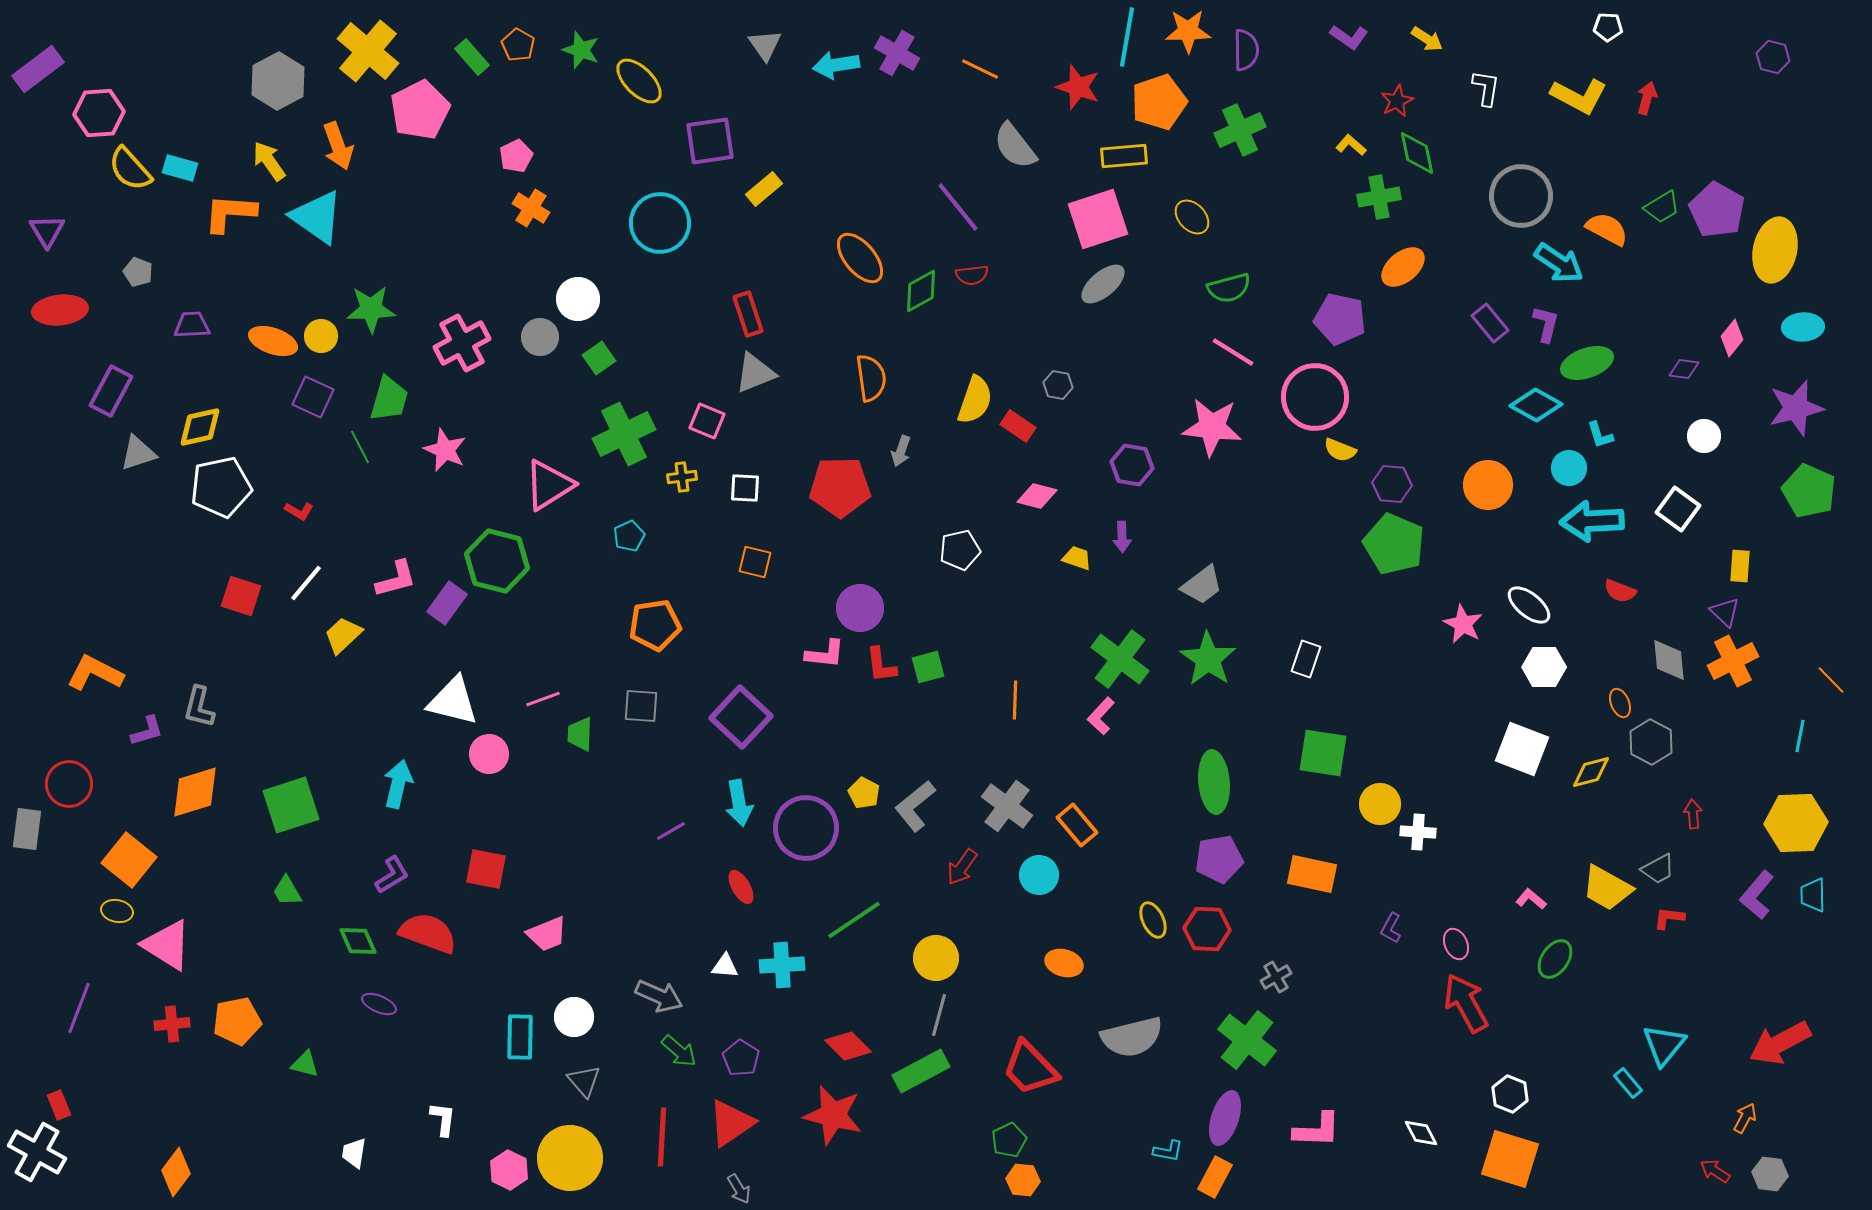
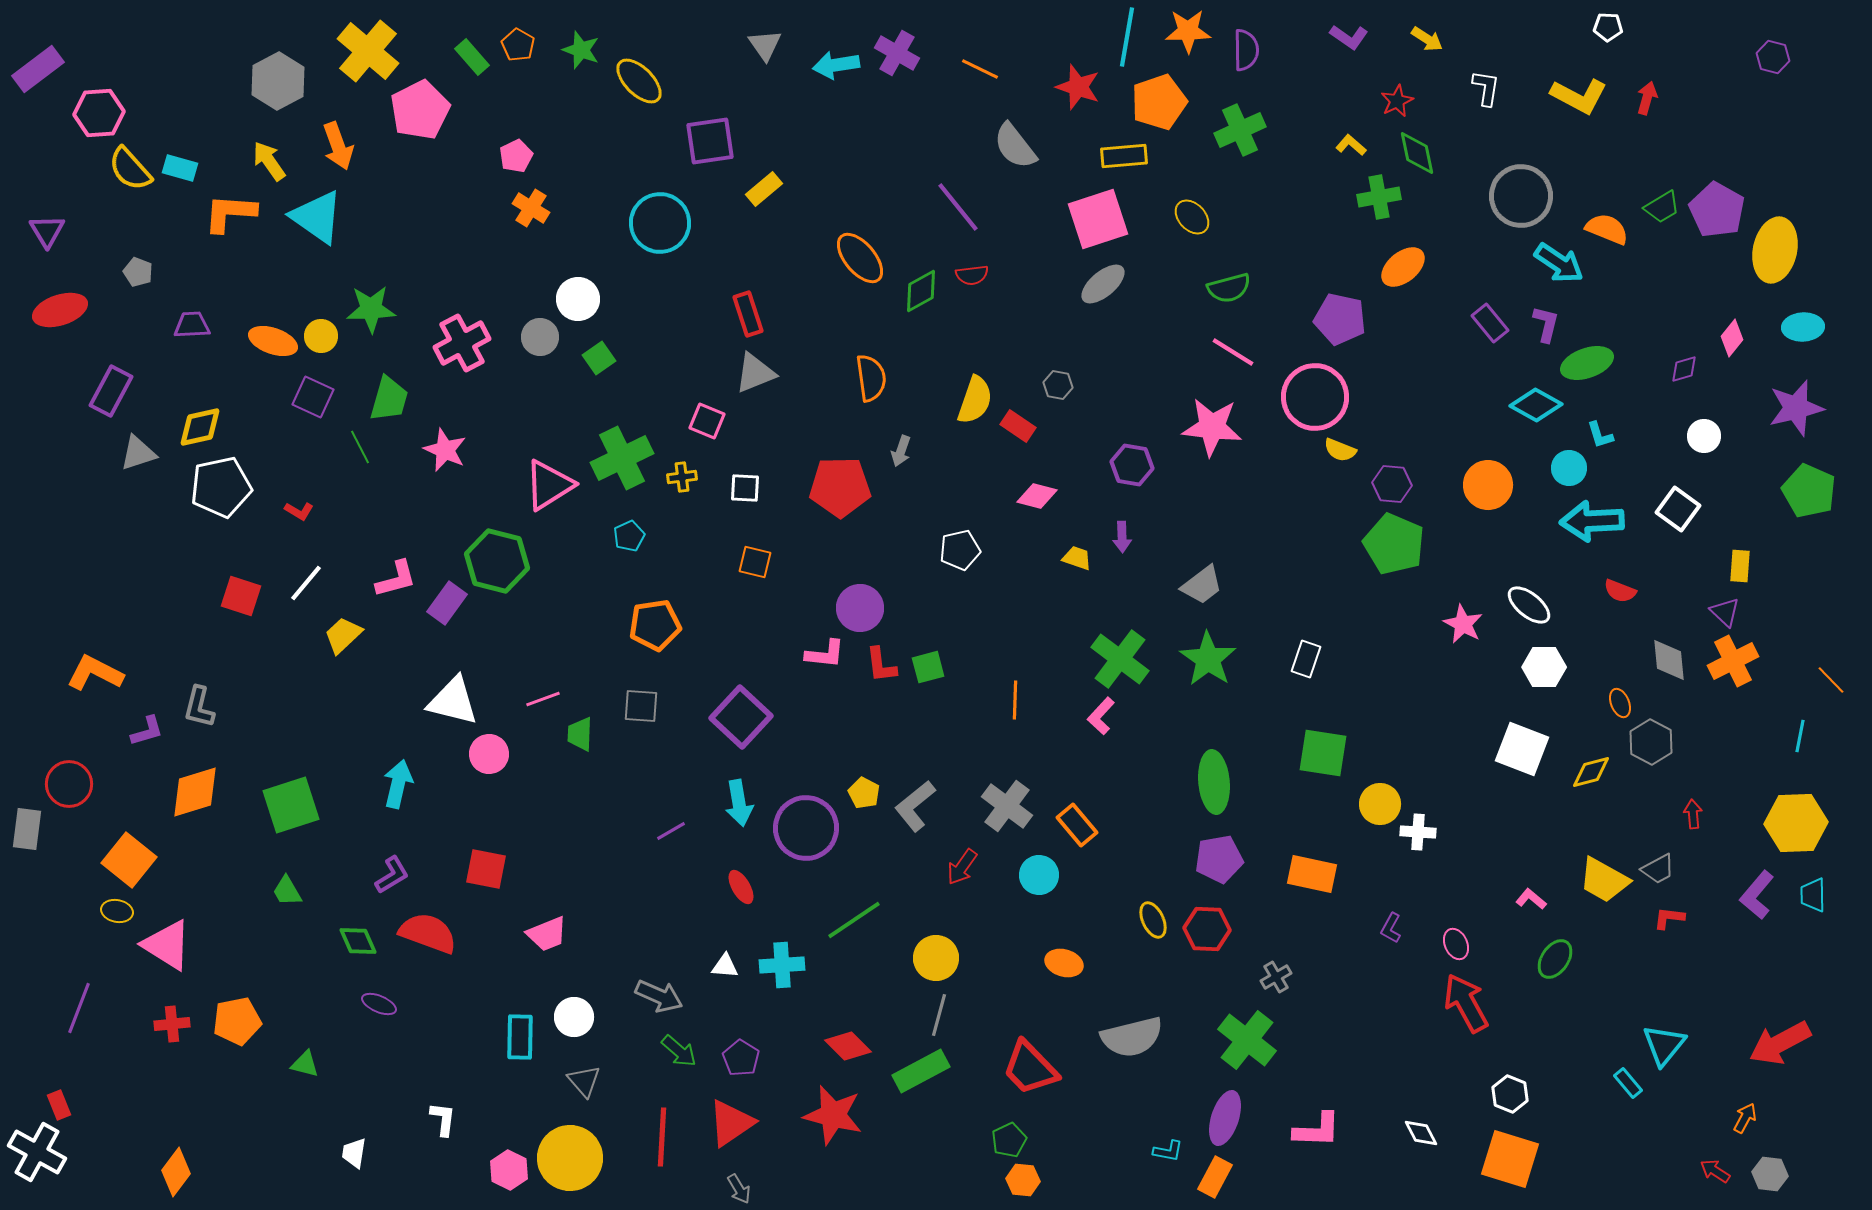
orange semicircle at (1607, 229): rotated 6 degrees counterclockwise
red ellipse at (60, 310): rotated 12 degrees counterclockwise
purple diamond at (1684, 369): rotated 24 degrees counterclockwise
green cross at (624, 434): moved 2 px left, 24 px down
yellow trapezoid at (1607, 888): moved 3 px left, 8 px up
